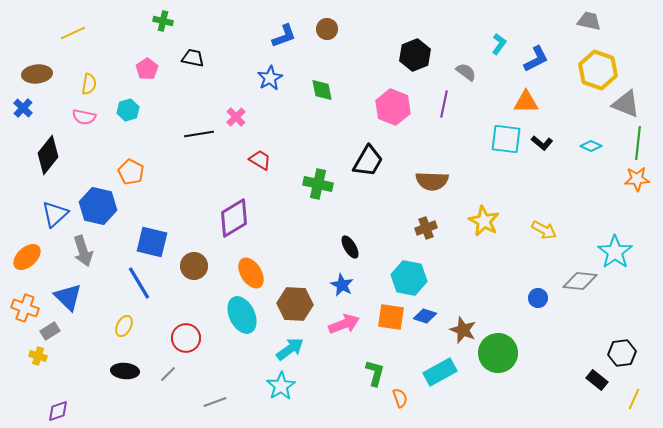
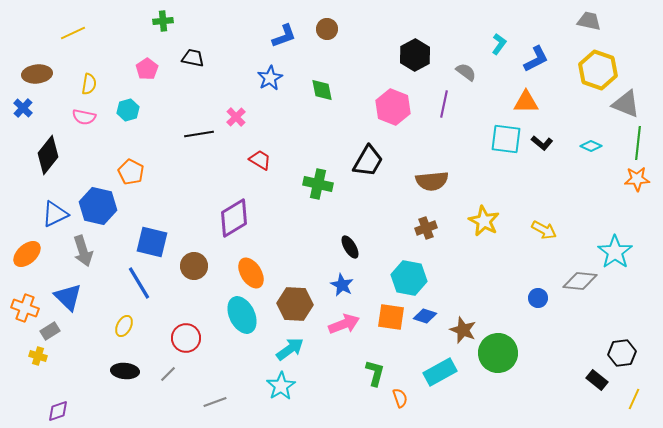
green cross at (163, 21): rotated 18 degrees counterclockwise
black hexagon at (415, 55): rotated 8 degrees counterclockwise
brown semicircle at (432, 181): rotated 8 degrees counterclockwise
blue triangle at (55, 214): rotated 16 degrees clockwise
orange ellipse at (27, 257): moved 3 px up
